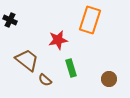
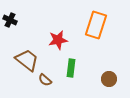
orange rectangle: moved 6 px right, 5 px down
green rectangle: rotated 24 degrees clockwise
